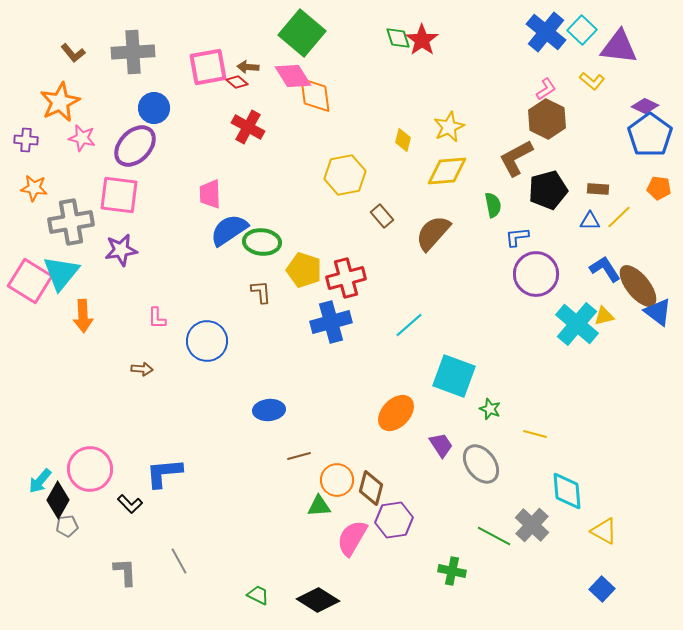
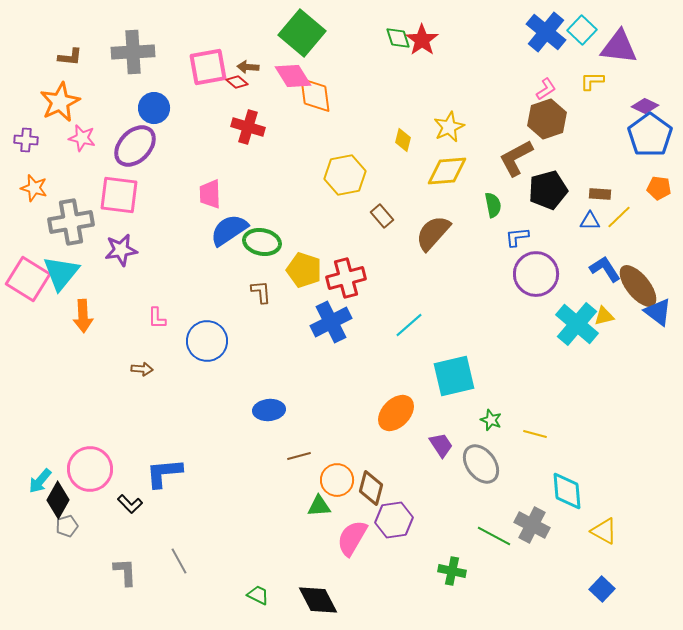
brown L-shape at (73, 53): moved 3 px left, 4 px down; rotated 45 degrees counterclockwise
yellow L-shape at (592, 81): rotated 140 degrees clockwise
brown hexagon at (547, 119): rotated 15 degrees clockwise
red cross at (248, 127): rotated 12 degrees counterclockwise
orange star at (34, 188): rotated 8 degrees clockwise
brown rectangle at (598, 189): moved 2 px right, 5 px down
green ellipse at (262, 242): rotated 6 degrees clockwise
pink square at (30, 281): moved 2 px left, 2 px up
blue cross at (331, 322): rotated 12 degrees counterclockwise
cyan square at (454, 376): rotated 33 degrees counterclockwise
green star at (490, 409): moved 1 px right, 11 px down
gray cross at (532, 525): rotated 16 degrees counterclockwise
gray pentagon at (67, 526): rotated 10 degrees counterclockwise
black diamond at (318, 600): rotated 30 degrees clockwise
